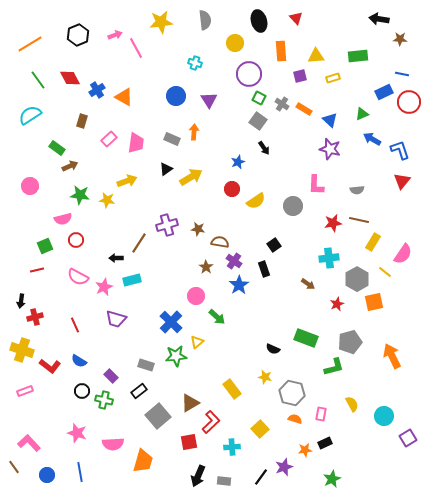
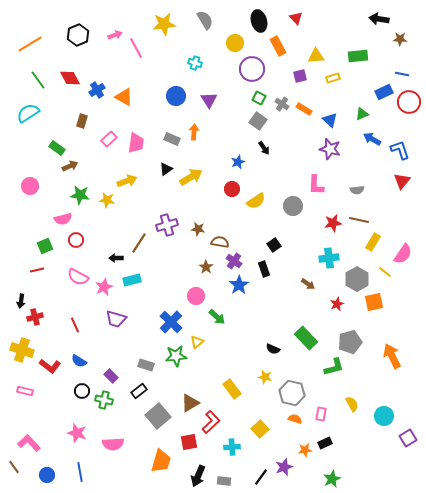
gray semicircle at (205, 20): rotated 24 degrees counterclockwise
yellow star at (161, 22): moved 3 px right, 2 px down
orange rectangle at (281, 51): moved 3 px left, 5 px up; rotated 24 degrees counterclockwise
purple circle at (249, 74): moved 3 px right, 5 px up
cyan semicircle at (30, 115): moved 2 px left, 2 px up
green rectangle at (306, 338): rotated 25 degrees clockwise
pink rectangle at (25, 391): rotated 35 degrees clockwise
orange trapezoid at (143, 461): moved 18 px right
